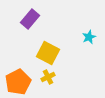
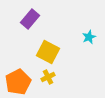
yellow square: moved 1 px up
